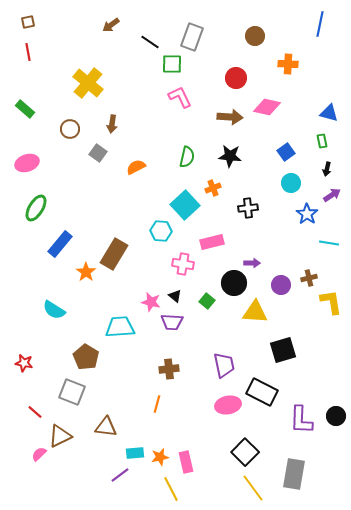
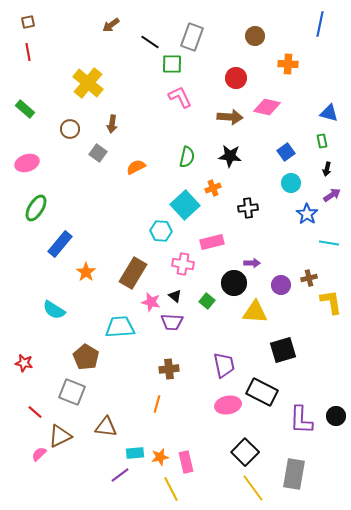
brown rectangle at (114, 254): moved 19 px right, 19 px down
